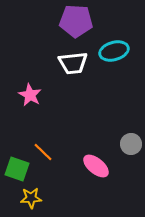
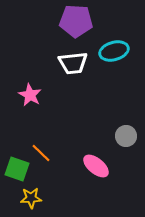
gray circle: moved 5 px left, 8 px up
orange line: moved 2 px left, 1 px down
